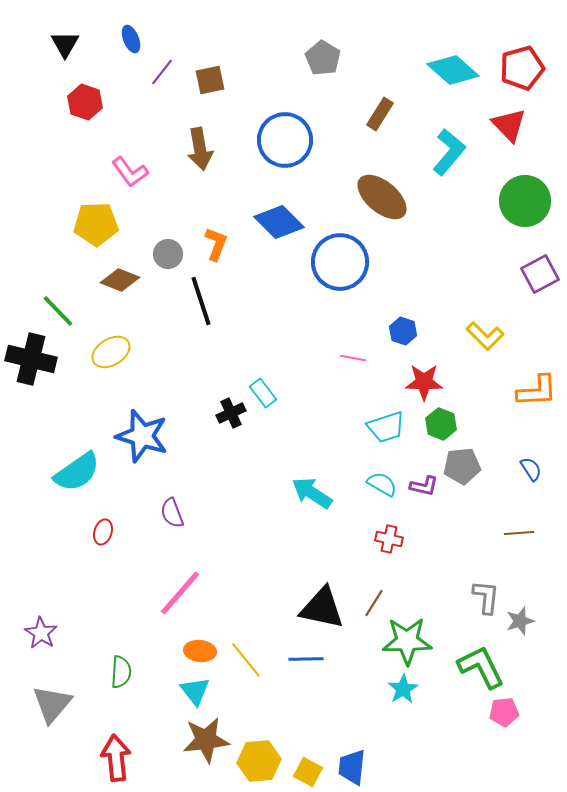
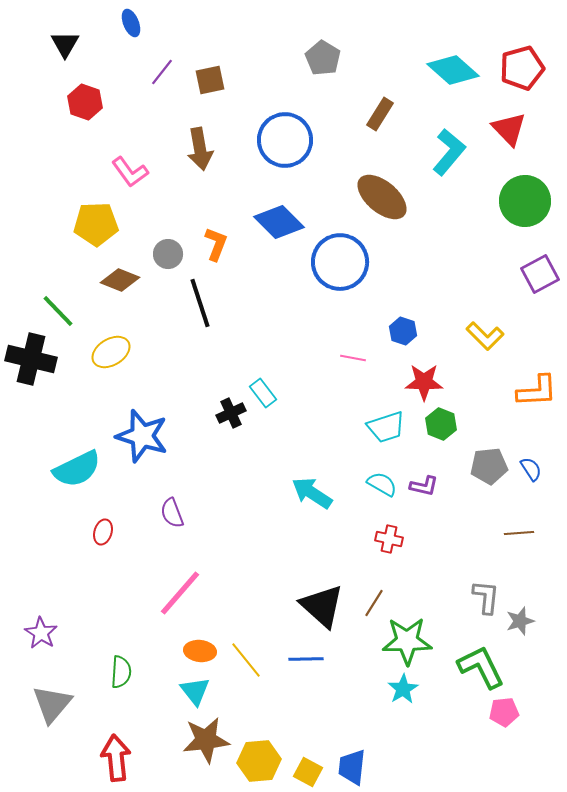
blue ellipse at (131, 39): moved 16 px up
red triangle at (509, 125): moved 4 px down
black line at (201, 301): moved 1 px left, 2 px down
gray pentagon at (462, 466): moved 27 px right
cyan semicircle at (77, 472): moved 3 px up; rotated 9 degrees clockwise
black triangle at (322, 608): moved 2 px up; rotated 30 degrees clockwise
